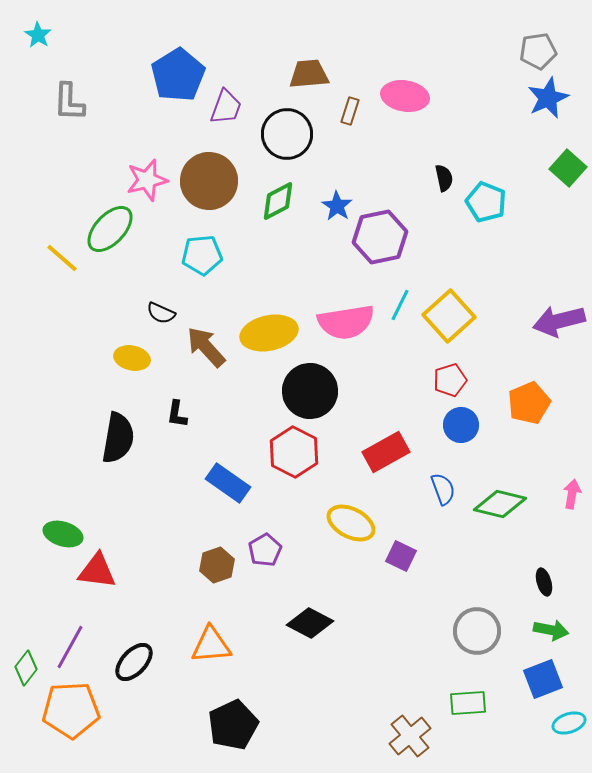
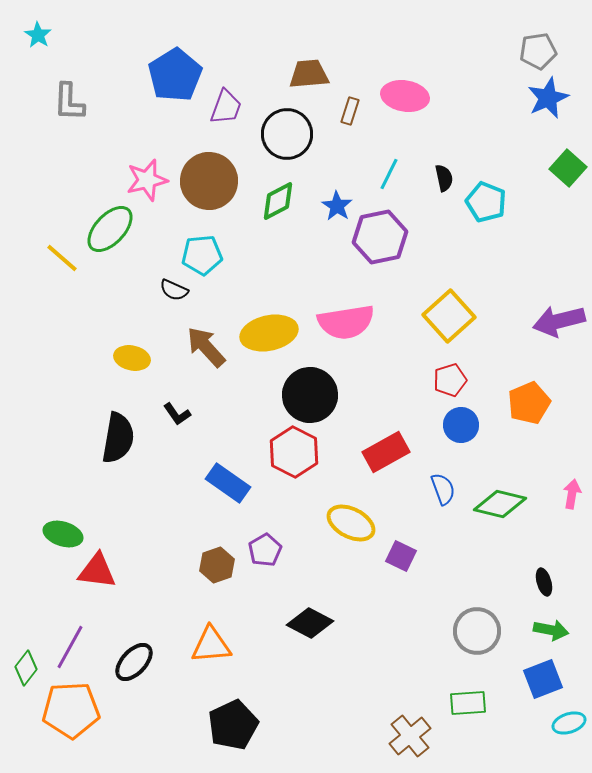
blue pentagon at (178, 75): moved 3 px left
cyan line at (400, 305): moved 11 px left, 131 px up
black semicircle at (161, 313): moved 13 px right, 23 px up
black circle at (310, 391): moved 4 px down
black L-shape at (177, 414): rotated 44 degrees counterclockwise
